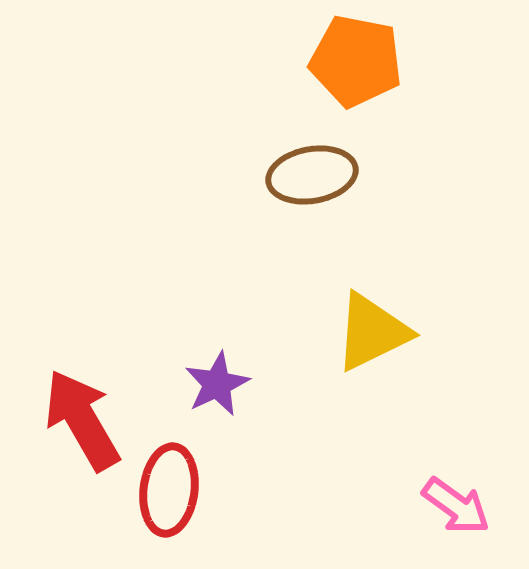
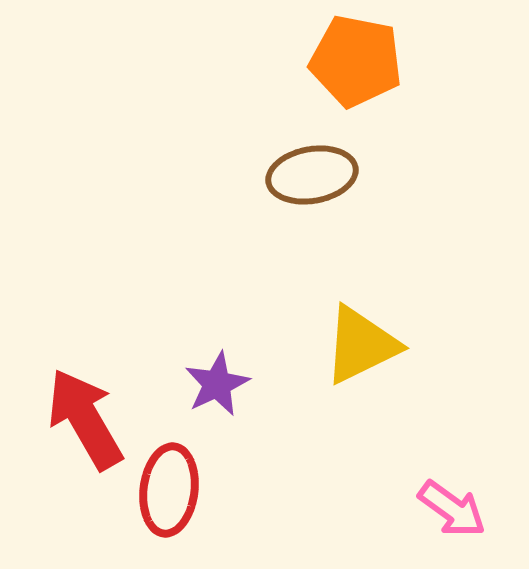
yellow triangle: moved 11 px left, 13 px down
red arrow: moved 3 px right, 1 px up
pink arrow: moved 4 px left, 3 px down
